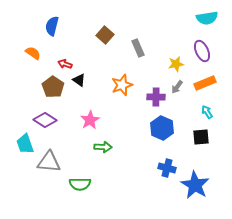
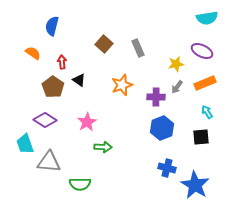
brown square: moved 1 px left, 9 px down
purple ellipse: rotated 40 degrees counterclockwise
red arrow: moved 3 px left, 2 px up; rotated 64 degrees clockwise
pink star: moved 3 px left, 2 px down
blue hexagon: rotated 15 degrees clockwise
